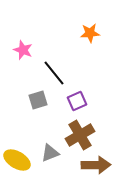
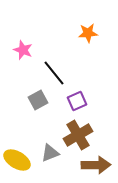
orange star: moved 2 px left
gray square: rotated 12 degrees counterclockwise
brown cross: moved 2 px left
